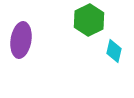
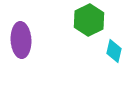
purple ellipse: rotated 12 degrees counterclockwise
